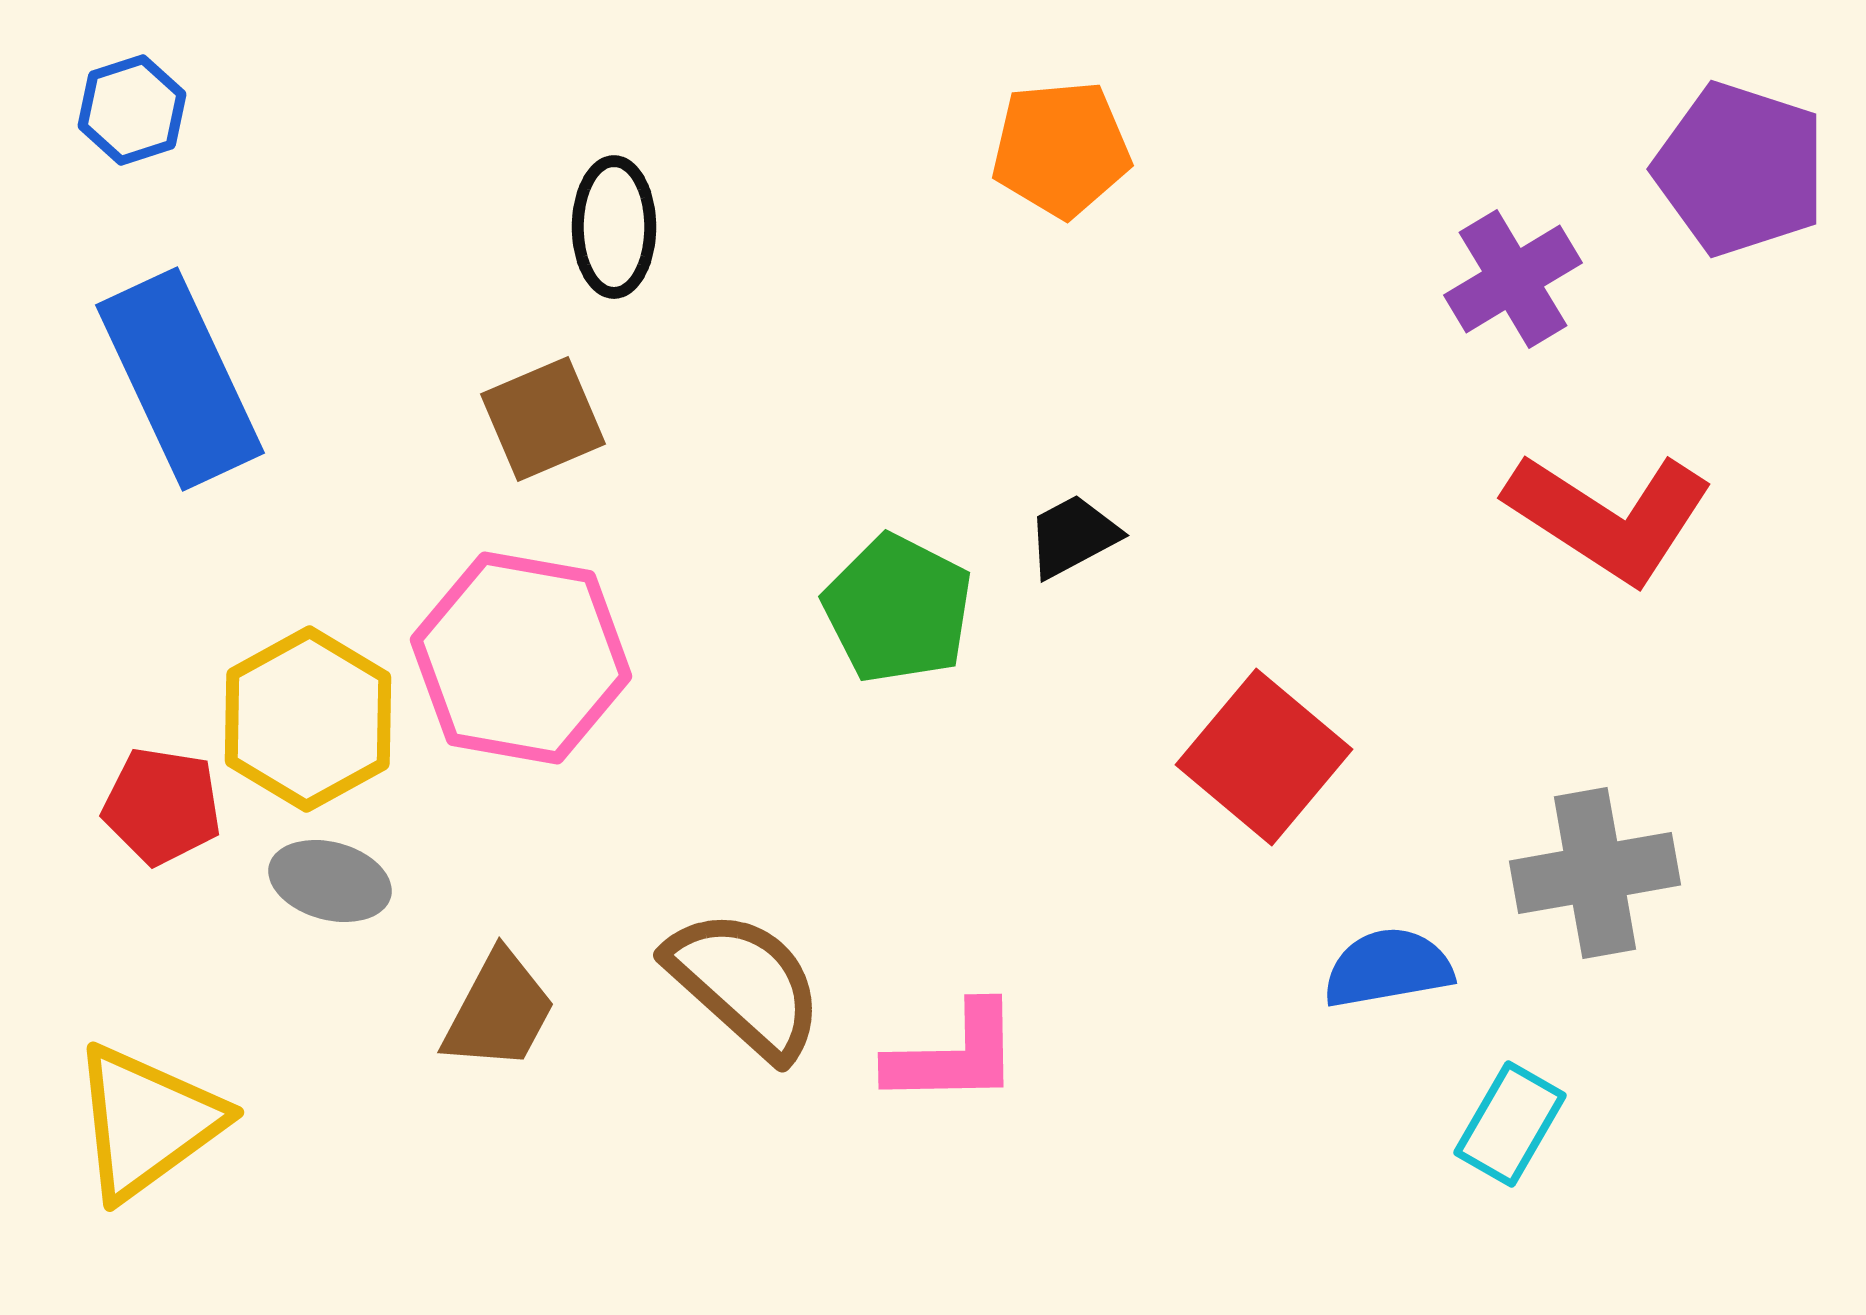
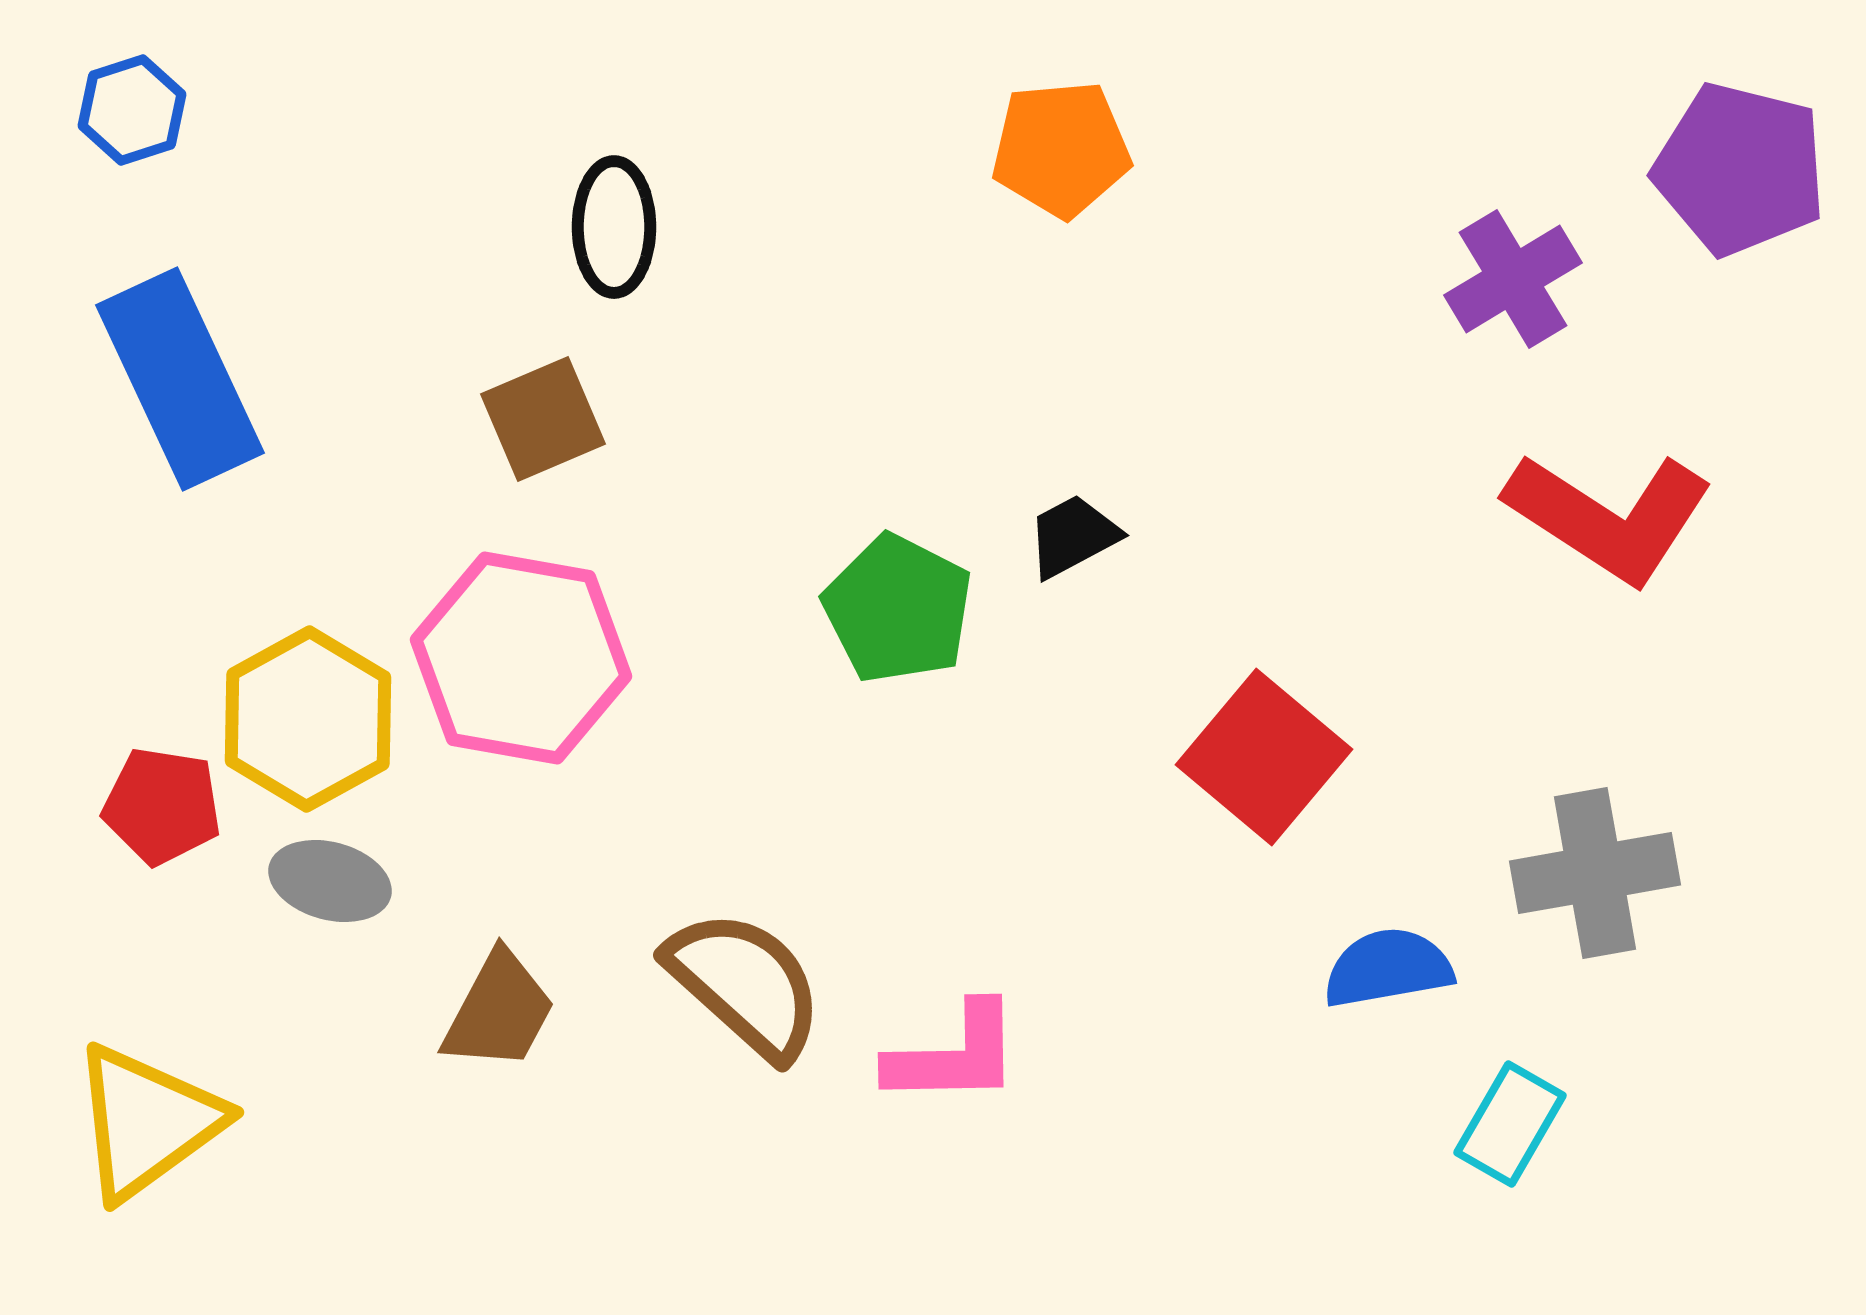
purple pentagon: rotated 4 degrees counterclockwise
